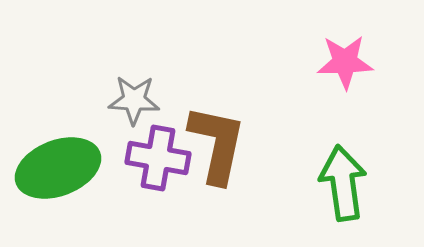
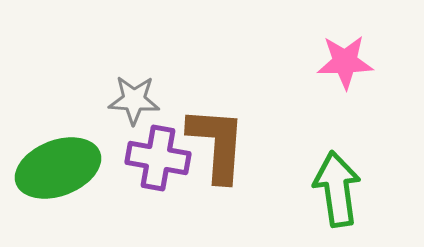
brown L-shape: rotated 8 degrees counterclockwise
green arrow: moved 6 px left, 6 px down
